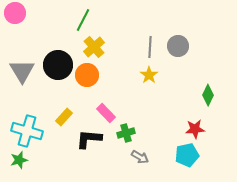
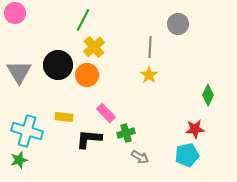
gray circle: moved 22 px up
gray triangle: moved 3 px left, 1 px down
yellow rectangle: rotated 54 degrees clockwise
